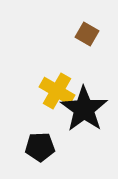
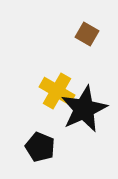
black star: rotated 12 degrees clockwise
black pentagon: rotated 24 degrees clockwise
